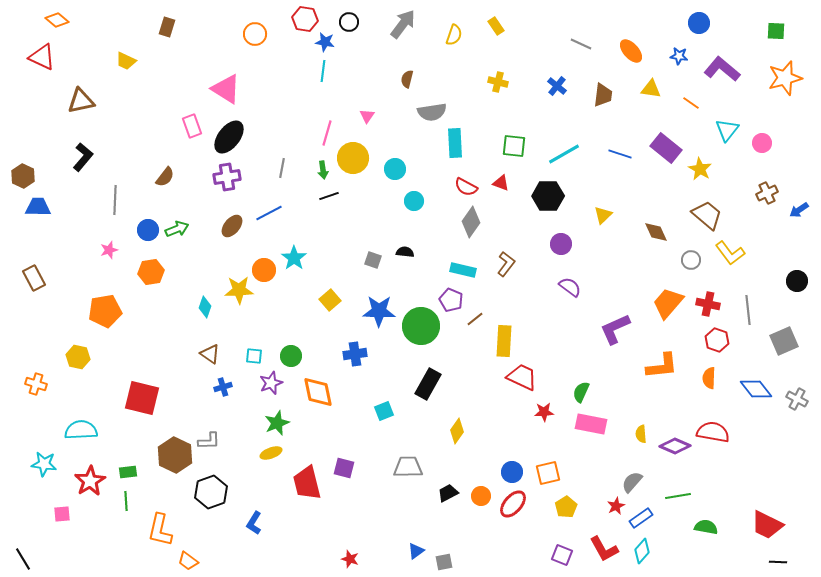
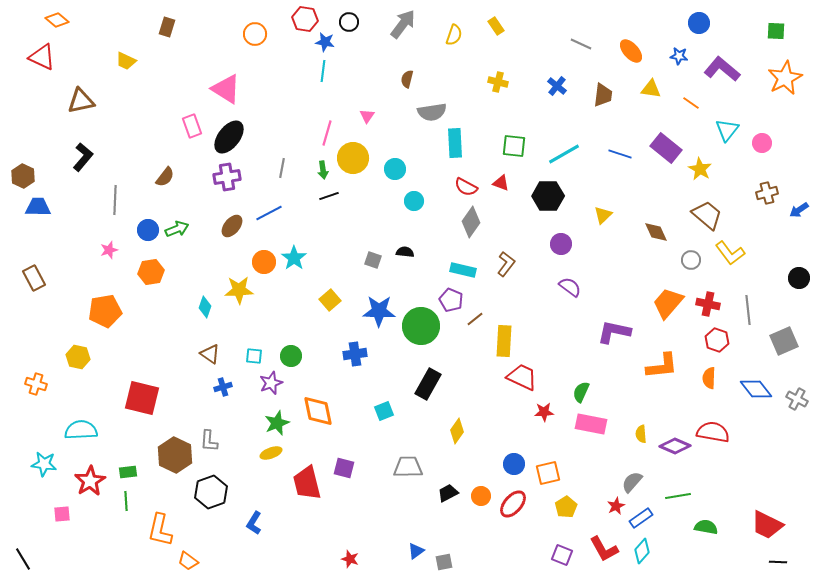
orange star at (785, 78): rotated 12 degrees counterclockwise
brown cross at (767, 193): rotated 10 degrees clockwise
orange circle at (264, 270): moved 8 px up
black circle at (797, 281): moved 2 px right, 3 px up
purple L-shape at (615, 329): moved 1 px left, 3 px down; rotated 36 degrees clockwise
orange diamond at (318, 392): moved 19 px down
gray L-shape at (209, 441): rotated 95 degrees clockwise
blue circle at (512, 472): moved 2 px right, 8 px up
